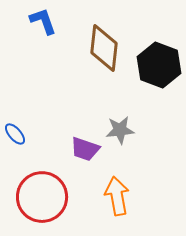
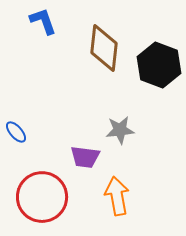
blue ellipse: moved 1 px right, 2 px up
purple trapezoid: moved 8 px down; rotated 12 degrees counterclockwise
